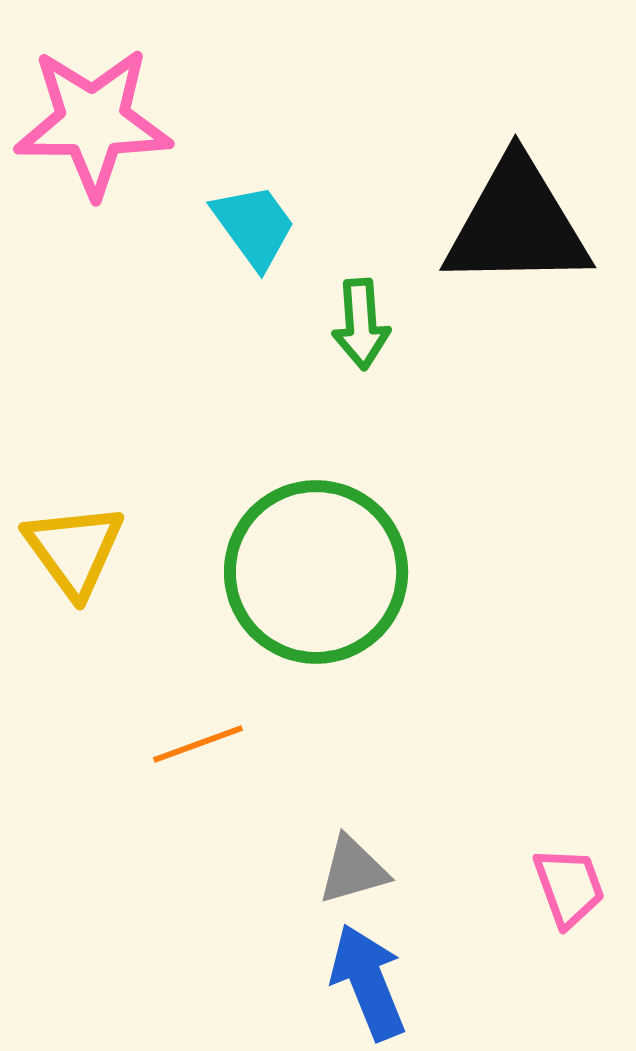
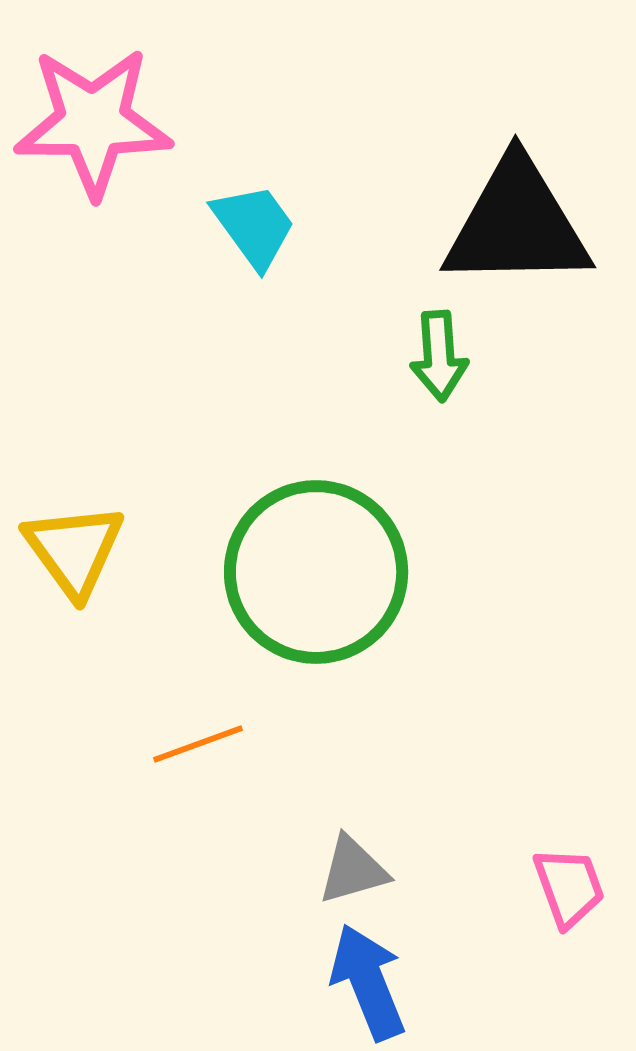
green arrow: moved 78 px right, 32 px down
